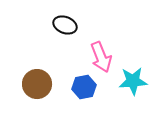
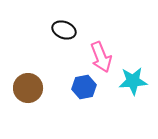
black ellipse: moved 1 px left, 5 px down
brown circle: moved 9 px left, 4 px down
